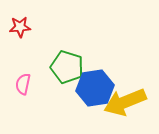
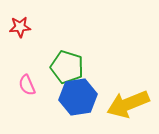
pink semicircle: moved 4 px right, 1 px down; rotated 35 degrees counterclockwise
blue hexagon: moved 17 px left, 9 px down
yellow arrow: moved 3 px right, 2 px down
